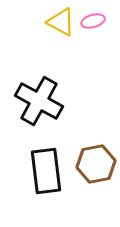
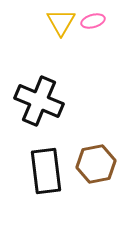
yellow triangle: rotated 32 degrees clockwise
black cross: rotated 6 degrees counterclockwise
